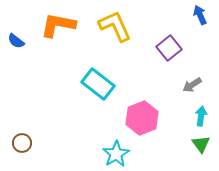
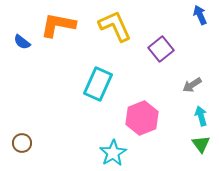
blue semicircle: moved 6 px right, 1 px down
purple square: moved 8 px left, 1 px down
cyan rectangle: rotated 76 degrees clockwise
cyan arrow: rotated 24 degrees counterclockwise
cyan star: moved 3 px left, 1 px up
